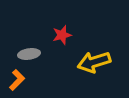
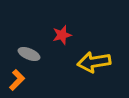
gray ellipse: rotated 30 degrees clockwise
yellow arrow: rotated 8 degrees clockwise
